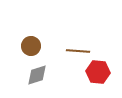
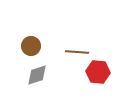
brown line: moved 1 px left, 1 px down
